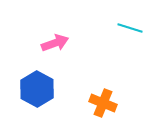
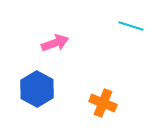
cyan line: moved 1 px right, 2 px up
